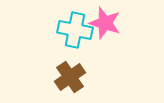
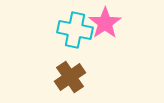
pink star: rotated 20 degrees clockwise
